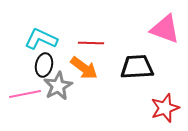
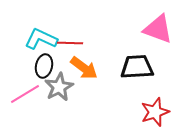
pink triangle: moved 7 px left
red line: moved 21 px left
black ellipse: moved 1 px down
gray star: moved 1 px right, 1 px down
pink line: rotated 20 degrees counterclockwise
red star: moved 10 px left, 4 px down
